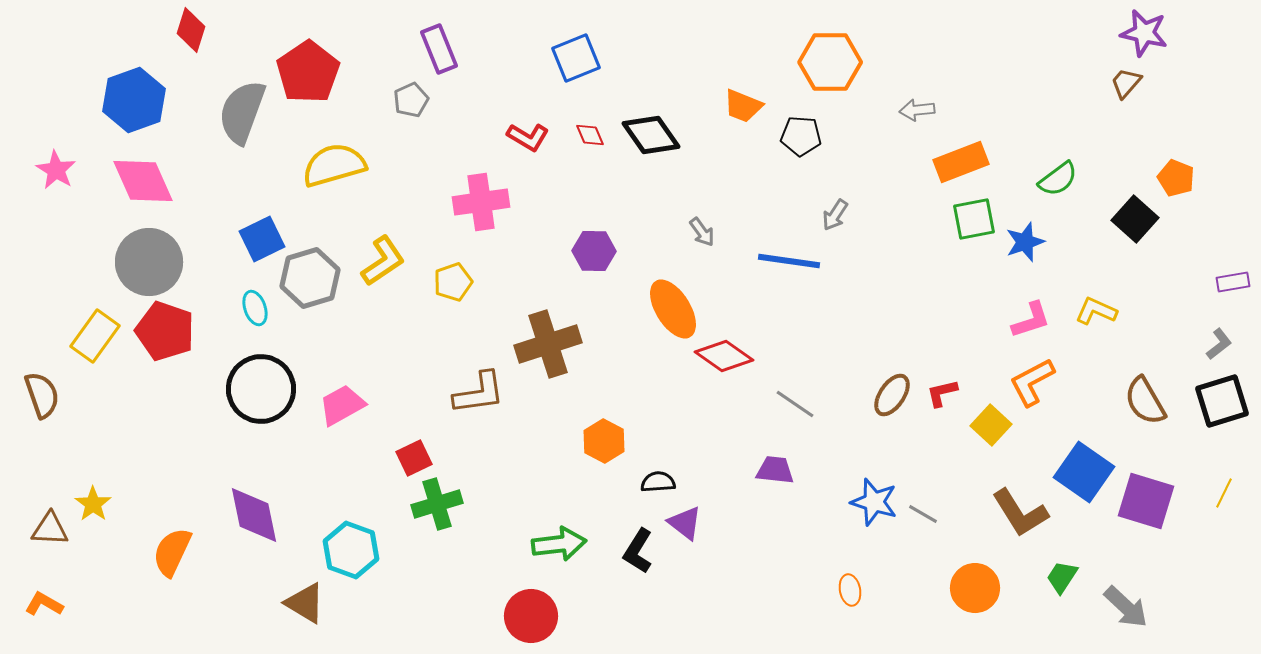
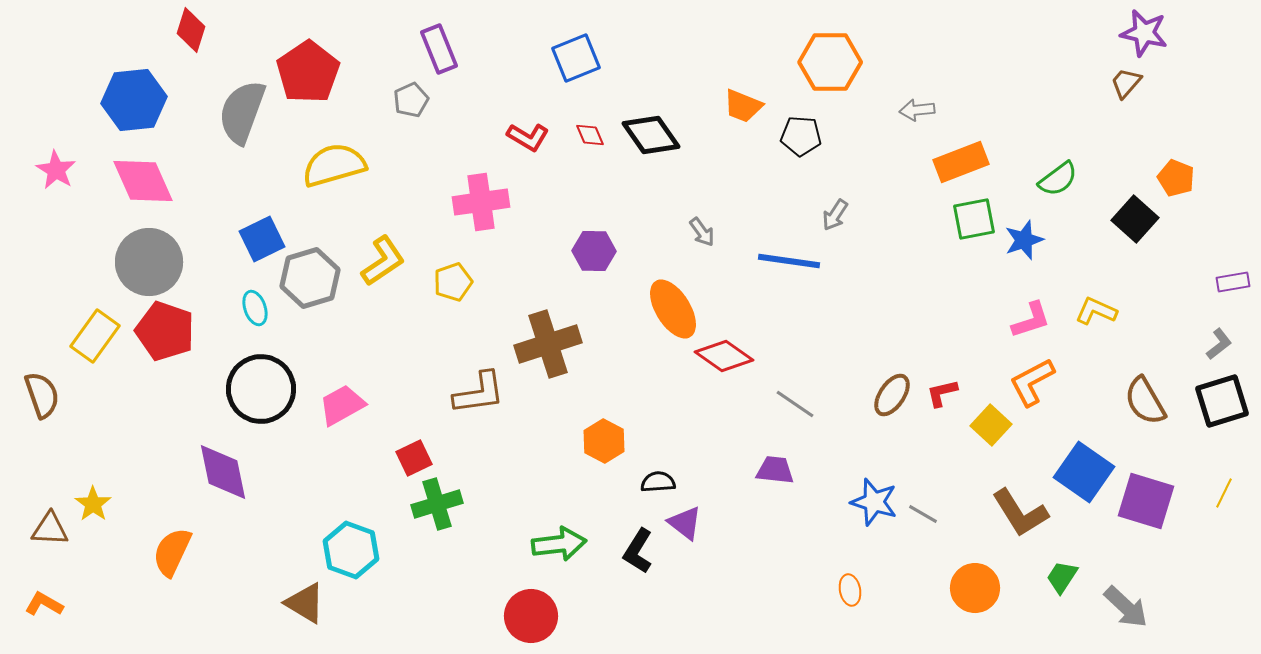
blue hexagon at (134, 100): rotated 14 degrees clockwise
blue star at (1025, 242): moved 1 px left, 2 px up
purple diamond at (254, 515): moved 31 px left, 43 px up
